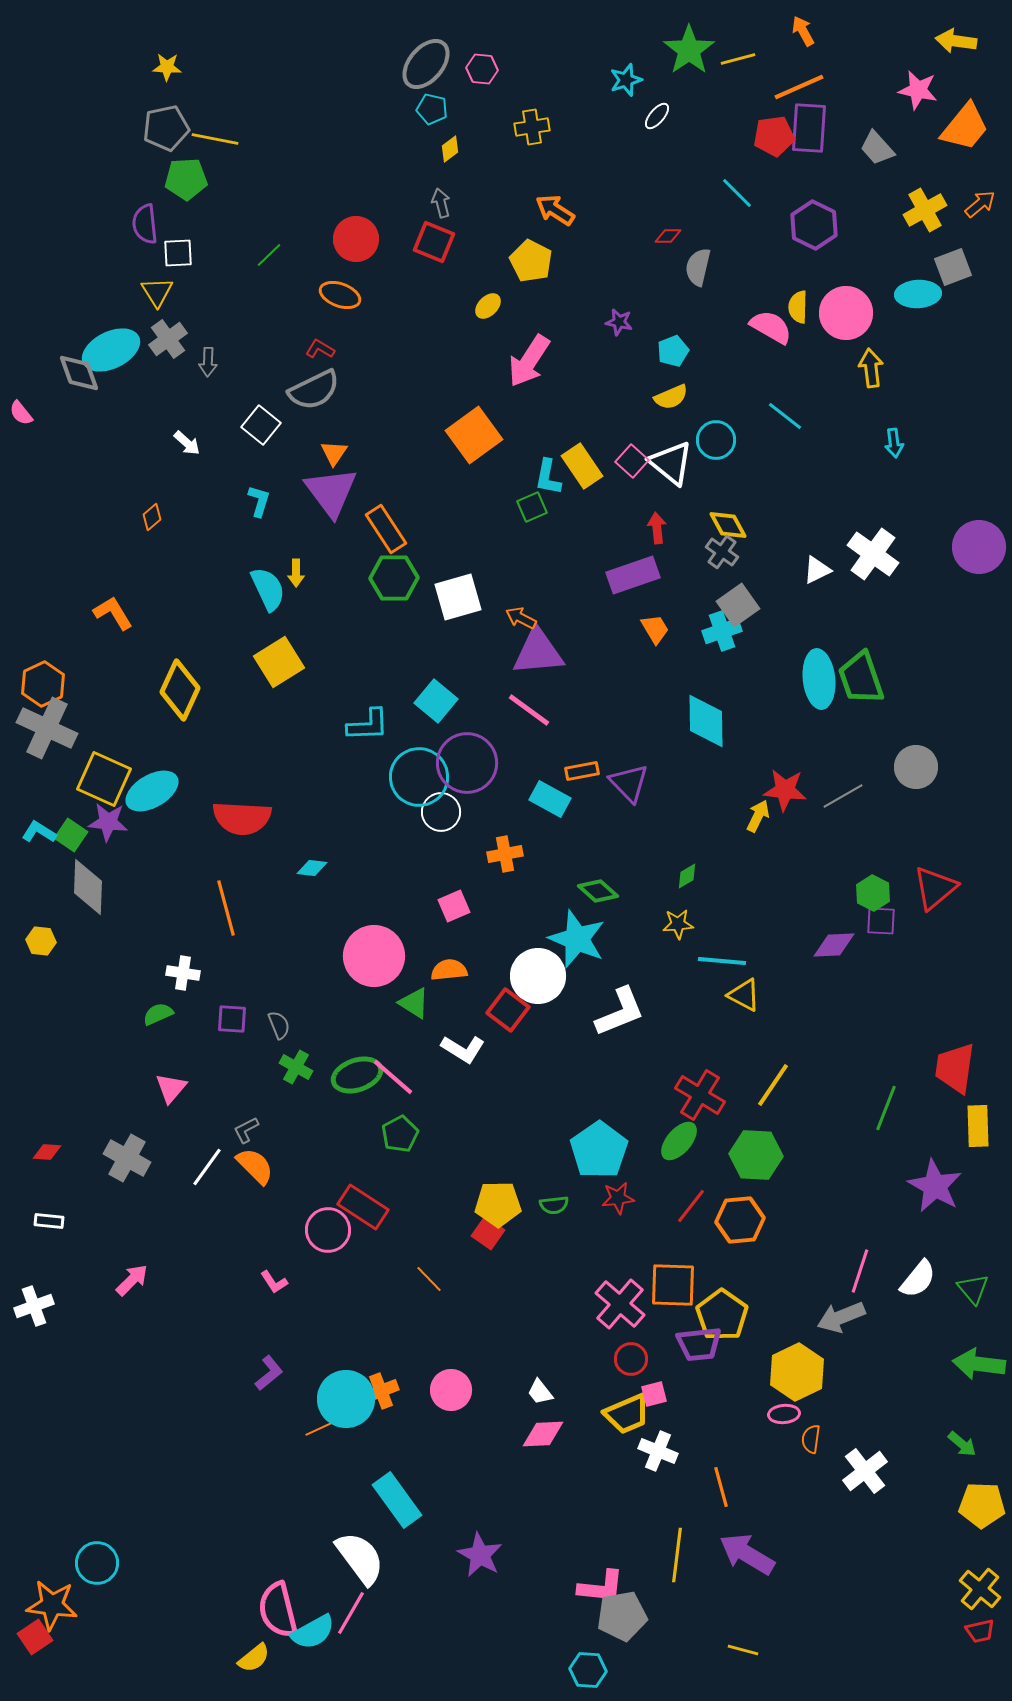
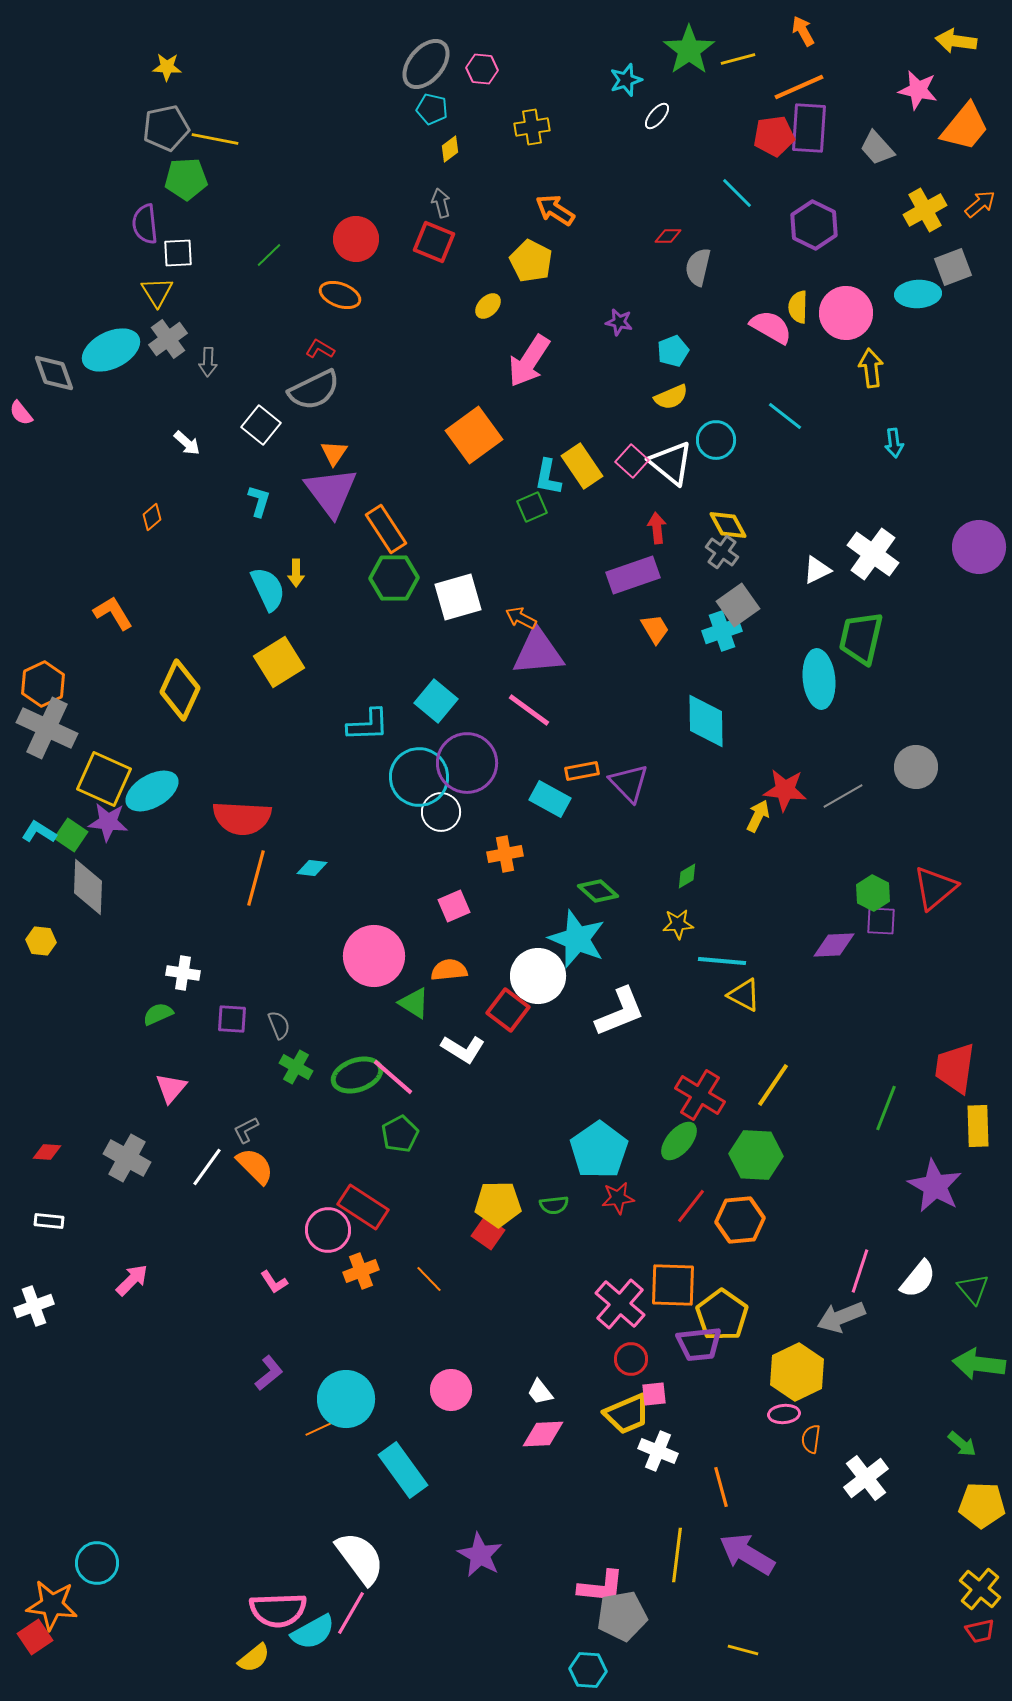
gray diamond at (79, 373): moved 25 px left
green trapezoid at (861, 678): moved 40 px up; rotated 32 degrees clockwise
orange line at (226, 908): moved 30 px right, 30 px up; rotated 30 degrees clockwise
orange cross at (381, 1391): moved 20 px left, 120 px up
pink square at (654, 1394): rotated 8 degrees clockwise
white cross at (865, 1471): moved 1 px right, 7 px down
cyan rectangle at (397, 1500): moved 6 px right, 30 px up
pink semicircle at (278, 1610): rotated 78 degrees counterclockwise
